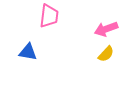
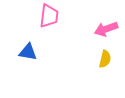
yellow semicircle: moved 1 px left, 5 px down; rotated 30 degrees counterclockwise
